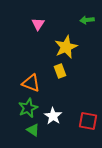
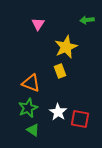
white star: moved 5 px right, 4 px up
red square: moved 8 px left, 2 px up
